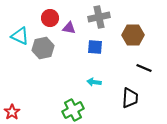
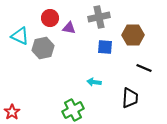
blue square: moved 10 px right
